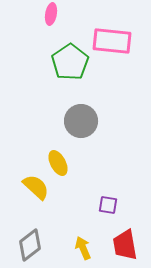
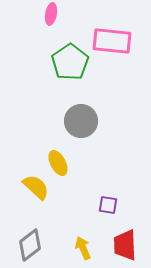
red trapezoid: rotated 8 degrees clockwise
